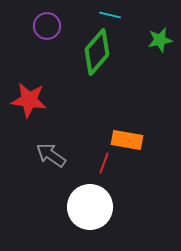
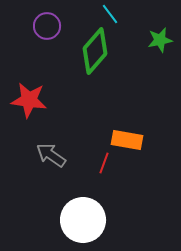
cyan line: moved 1 px up; rotated 40 degrees clockwise
green diamond: moved 2 px left, 1 px up
white circle: moved 7 px left, 13 px down
